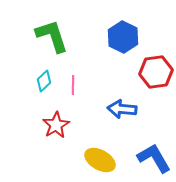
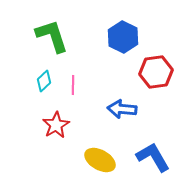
blue L-shape: moved 1 px left, 1 px up
